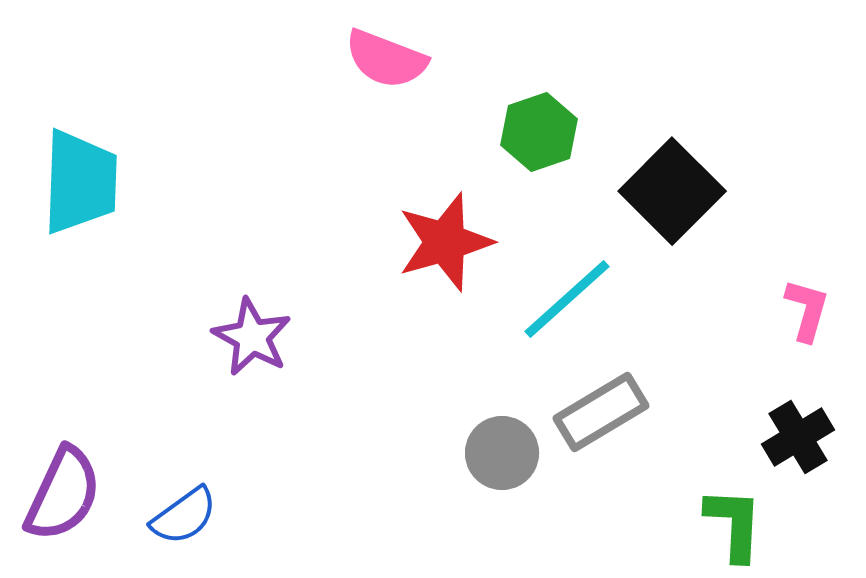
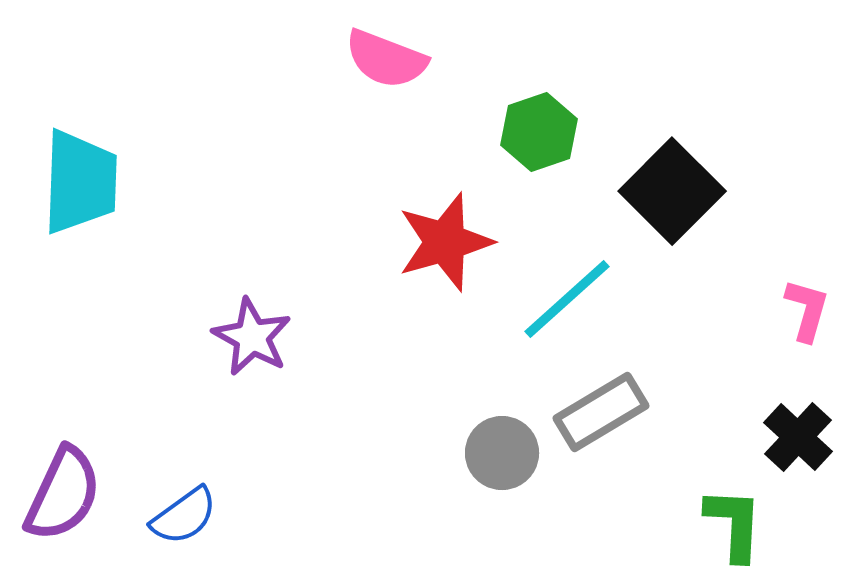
black cross: rotated 16 degrees counterclockwise
